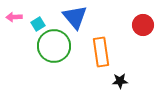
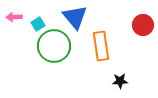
orange rectangle: moved 6 px up
